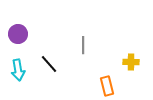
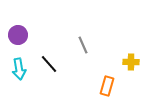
purple circle: moved 1 px down
gray line: rotated 24 degrees counterclockwise
cyan arrow: moved 1 px right, 1 px up
orange rectangle: rotated 30 degrees clockwise
